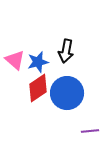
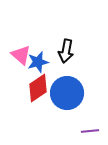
pink triangle: moved 6 px right, 5 px up
